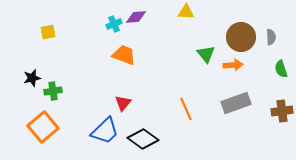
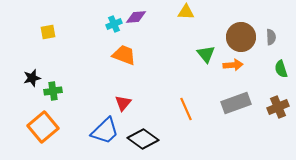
brown cross: moved 4 px left, 4 px up; rotated 15 degrees counterclockwise
